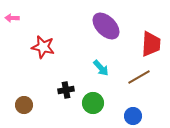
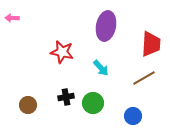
purple ellipse: rotated 56 degrees clockwise
red star: moved 19 px right, 5 px down
brown line: moved 5 px right, 1 px down
black cross: moved 7 px down
brown circle: moved 4 px right
